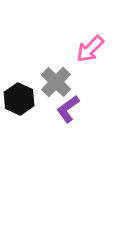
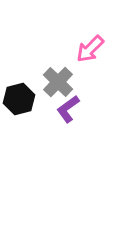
gray cross: moved 2 px right
black hexagon: rotated 20 degrees clockwise
